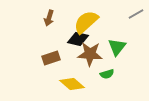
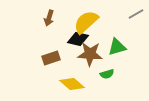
green triangle: rotated 36 degrees clockwise
